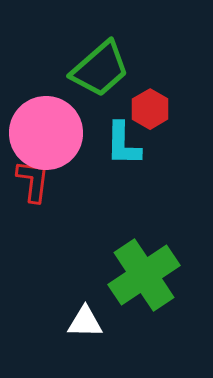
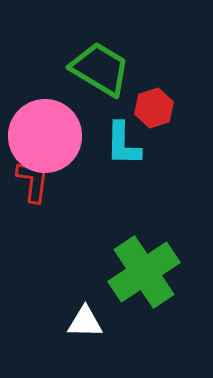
green trapezoid: rotated 108 degrees counterclockwise
red hexagon: moved 4 px right, 1 px up; rotated 12 degrees clockwise
pink circle: moved 1 px left, 3 px down
green cross: moved 3 px up
